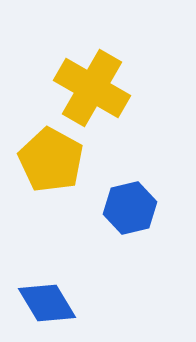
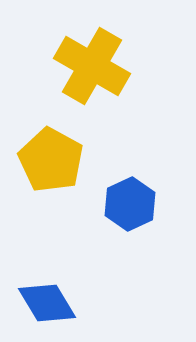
yellow cross: moved 22 px up
blue hexagon: moved 4 px up; rotated 12 degrees counterclockwise
